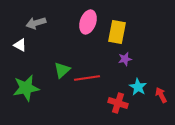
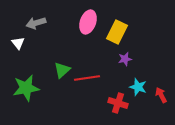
yellow rectangle: rotated 15 degrees clockwise
white triangle: moved 2 px left, 2 px up; rotated 24 degrees clockwise
cyan star: rotated 12 degrees counterclockwise
